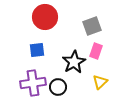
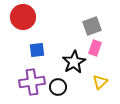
red circle: moved 22 px left
pink rectangle: moved 1 px left, 3 px up
purple cross: moved 1 px left, 1 px up
